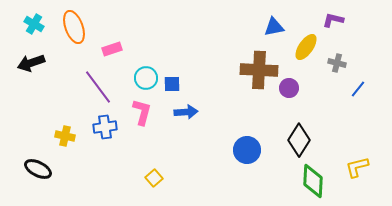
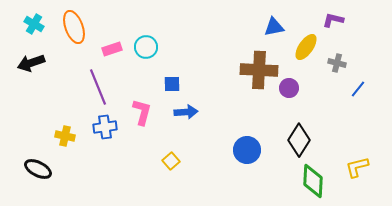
cyan circle: moved 31 px up
purple line: rotated 15 degrees clockwise
yellow square: moved 17 px right, 17 px up
